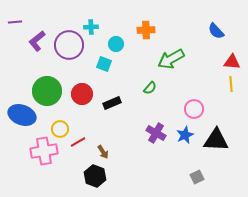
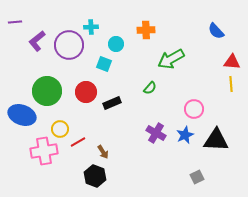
red circle: moved 4 px right, 2 px up
